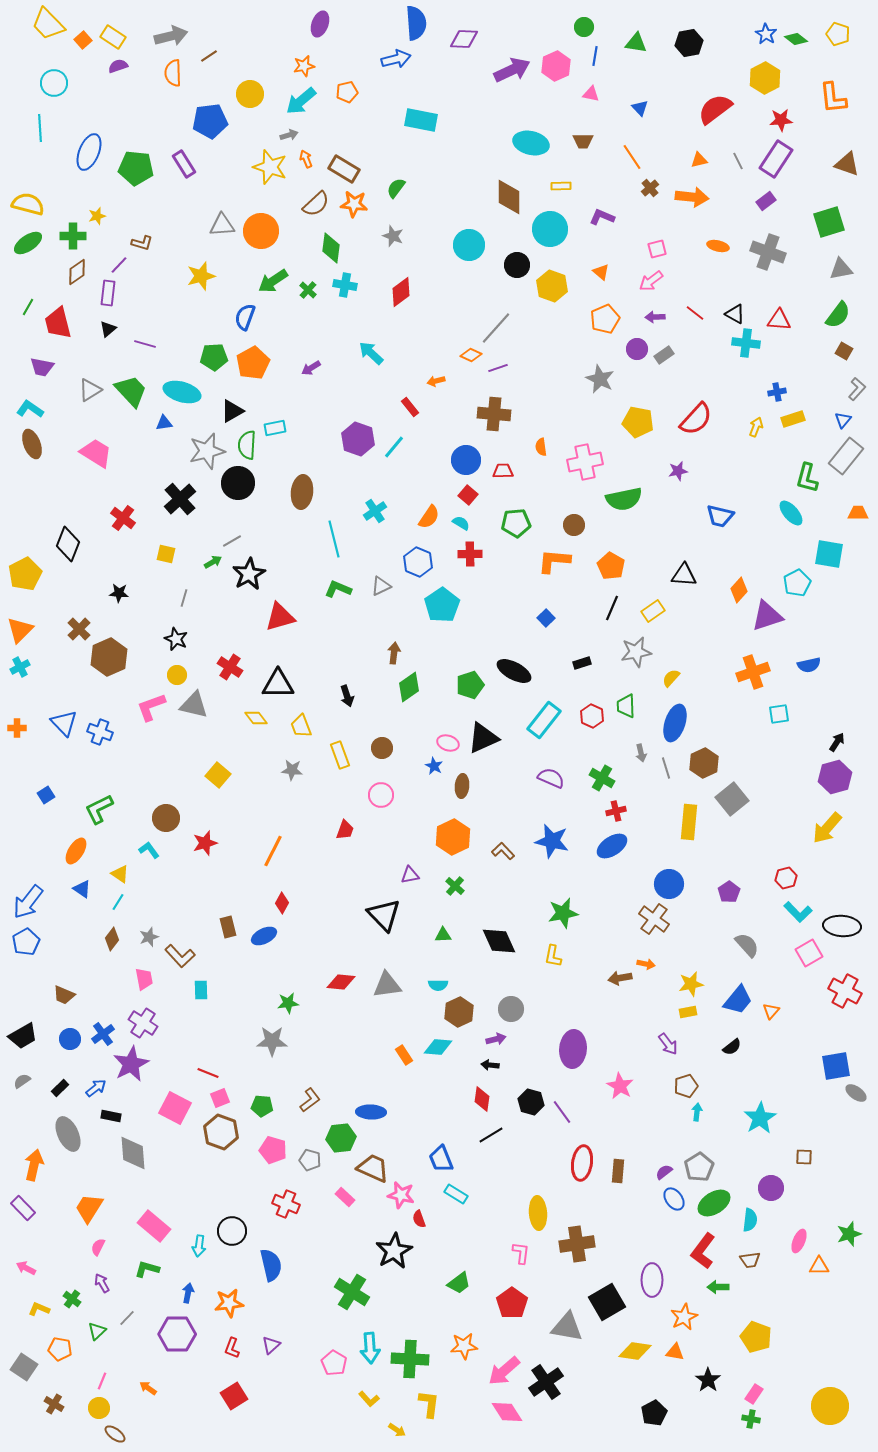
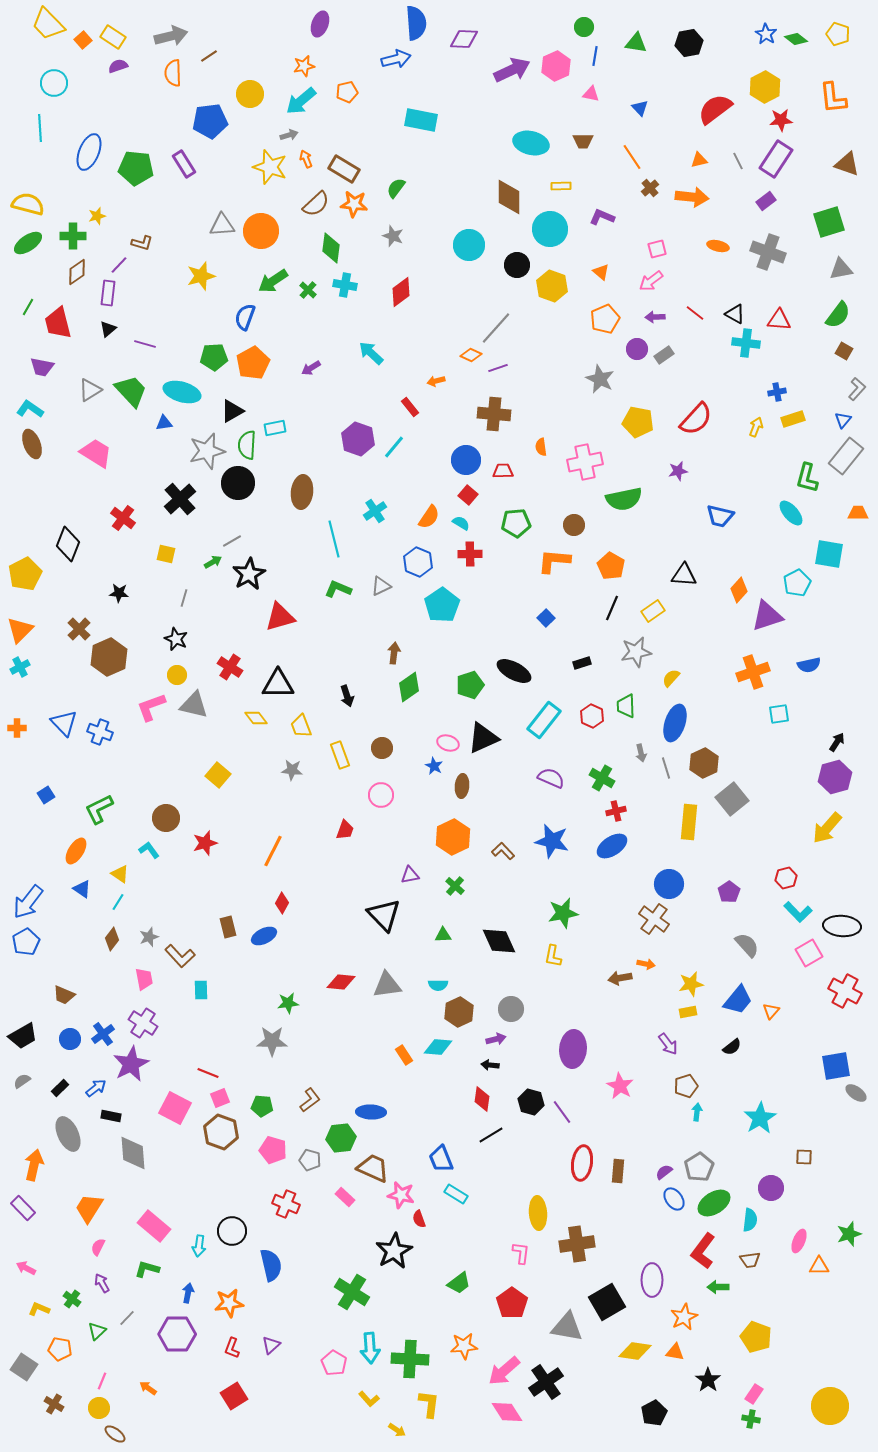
yellow hexagon at (765, 78): moved 9 px down
